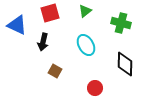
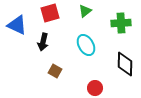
green cross: rotated 18 degrees counterclockwise
